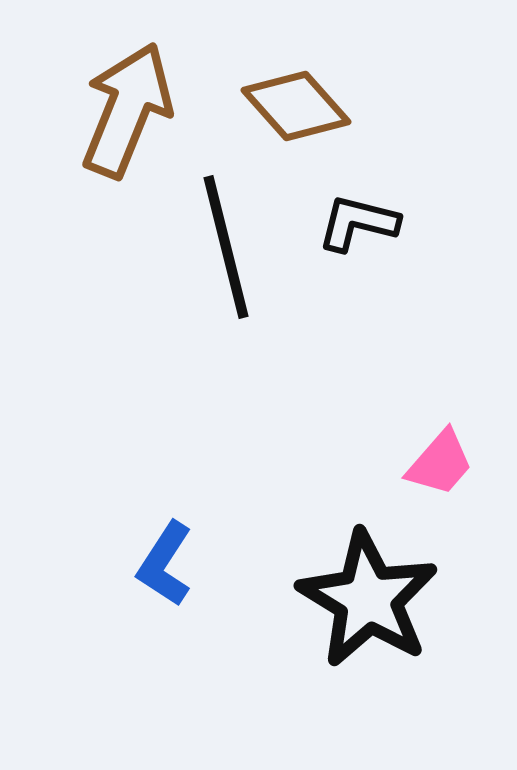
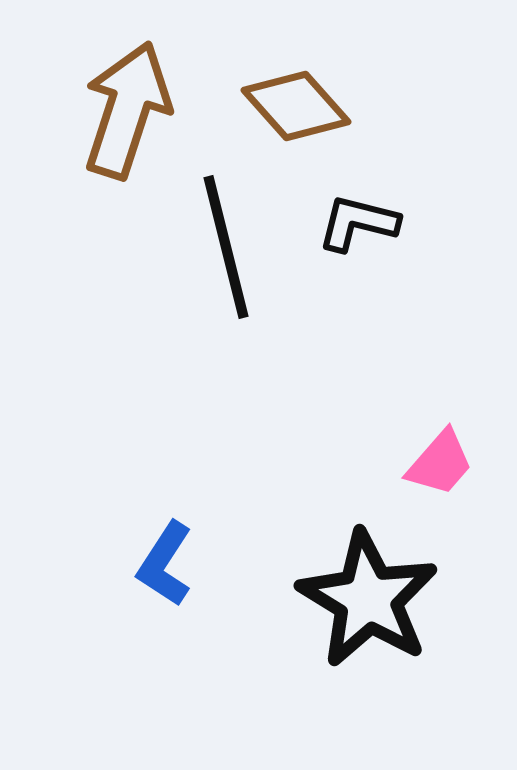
brown arrow: rotated 4 degrees counterclockwise
